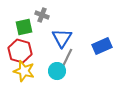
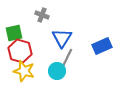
green square: moved 10 px left, 6 px down
